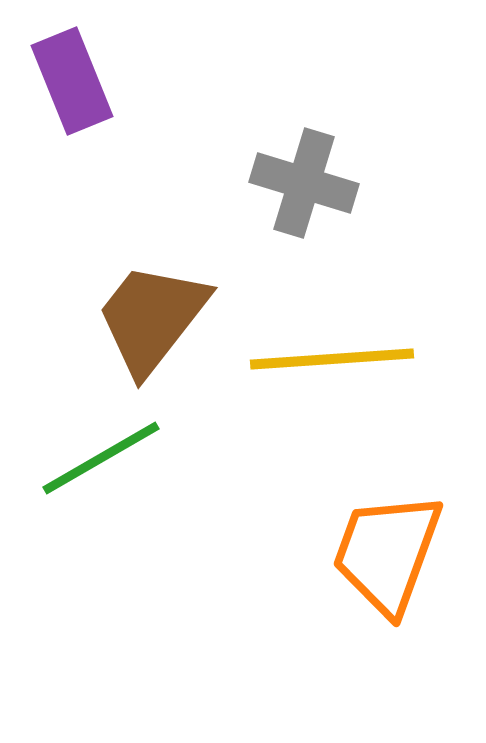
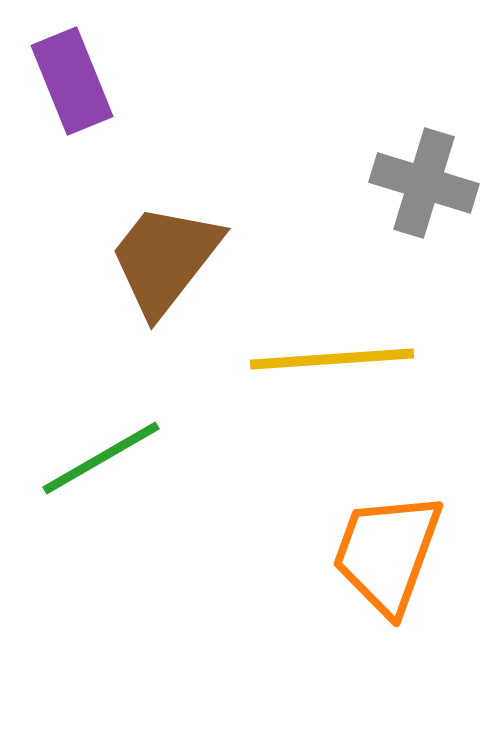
gray cross: moved 120 px right
brown trapezoid: moved 13 px right, 59 px up
